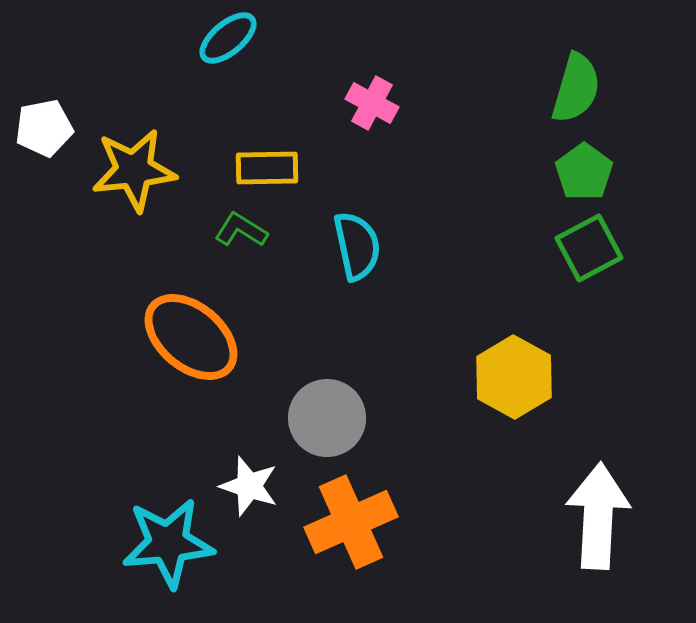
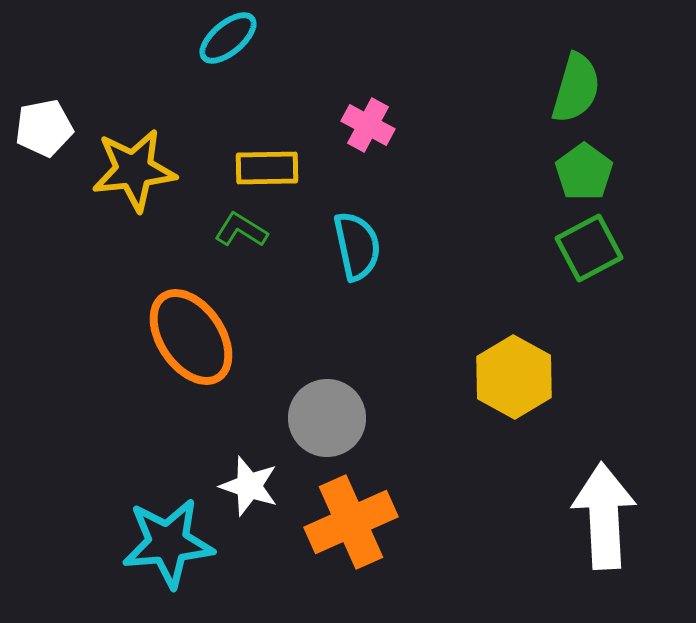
pink cross: moved 4 px left, 22 px down
orange ellipse: rotated 16 degrees clockwise
white arrow: moved 6 px right; rotated 6 degrees counterclockwise
